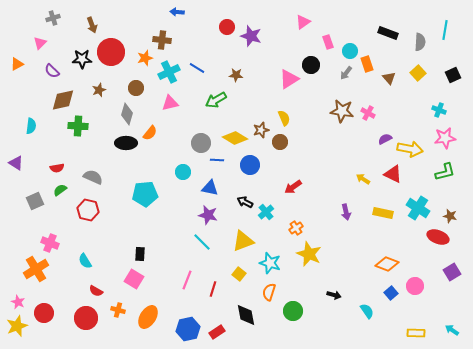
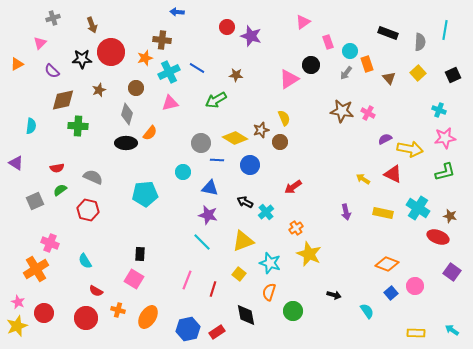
purple square at (452, 272): rotated 24 degrees counterclockwise
